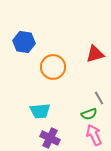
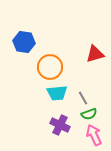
orange circle: moved 3 px left
gray line: moved 16 px left
cyan trapezoid: moved 17 px right, 18 px up
purple cross: moved 10 px right, 13 px up
